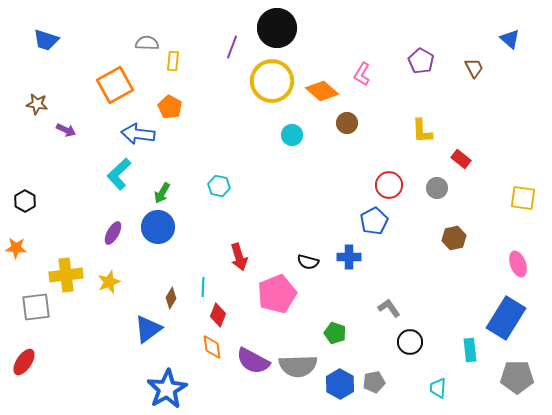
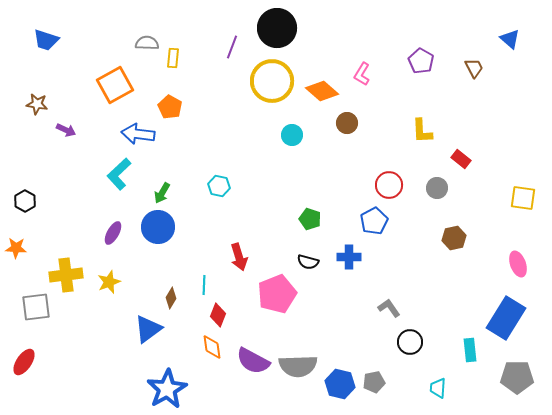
yellow rectangle at (173, 61): moved 3 px up
cyan line at (203, 287): moved 1 px right, 2 px up
green pentagon at (335, 333): moved 25 px left, 114 px up
blue hexagon at (340, 384): rotated 16 degrees counterclockwise
